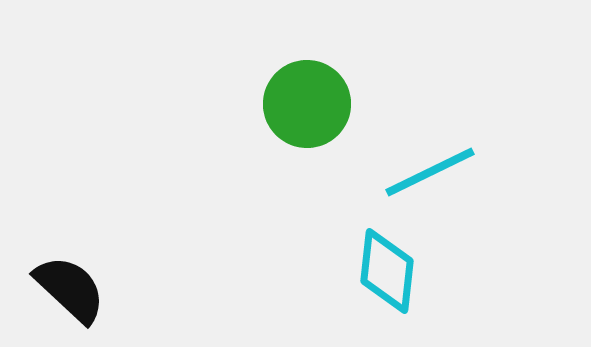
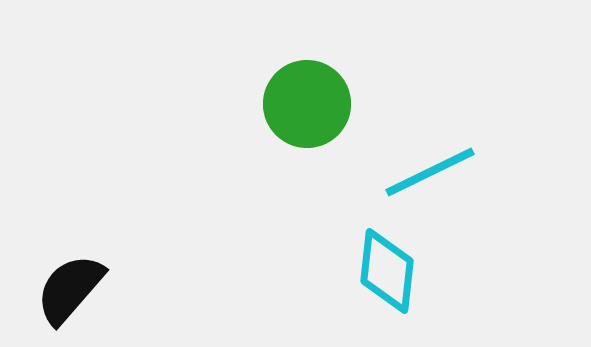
black semicircle: rotated 92 degrees counterclockwise
